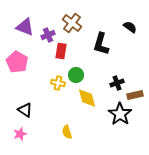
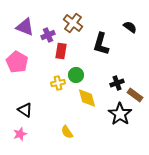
brown cross: moved 1 px right
yellow cross: rotated 24 degrees counterclockwise
brown rectangle: rotated 49 degrees clockwise
yellow semicircle: rotated 16 degrees counterclockwise
